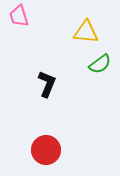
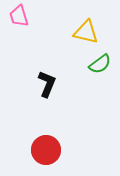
yellow triangle: rotated 8 degrees clockwise
